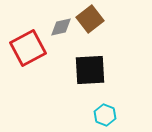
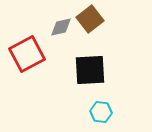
red square: moved 1 px left, 6 px down
cyan hexagon: moved 4 px left, 3 px up; rotated 15 degrees counterclockwise
